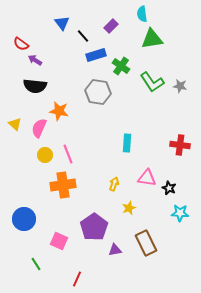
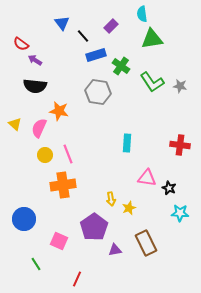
yellow arrow: moved 3 px left, 15 px down; rotated 152 degrees clockwise
